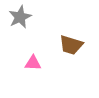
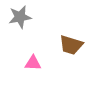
gray star: rotated 15 degrees clockwise
